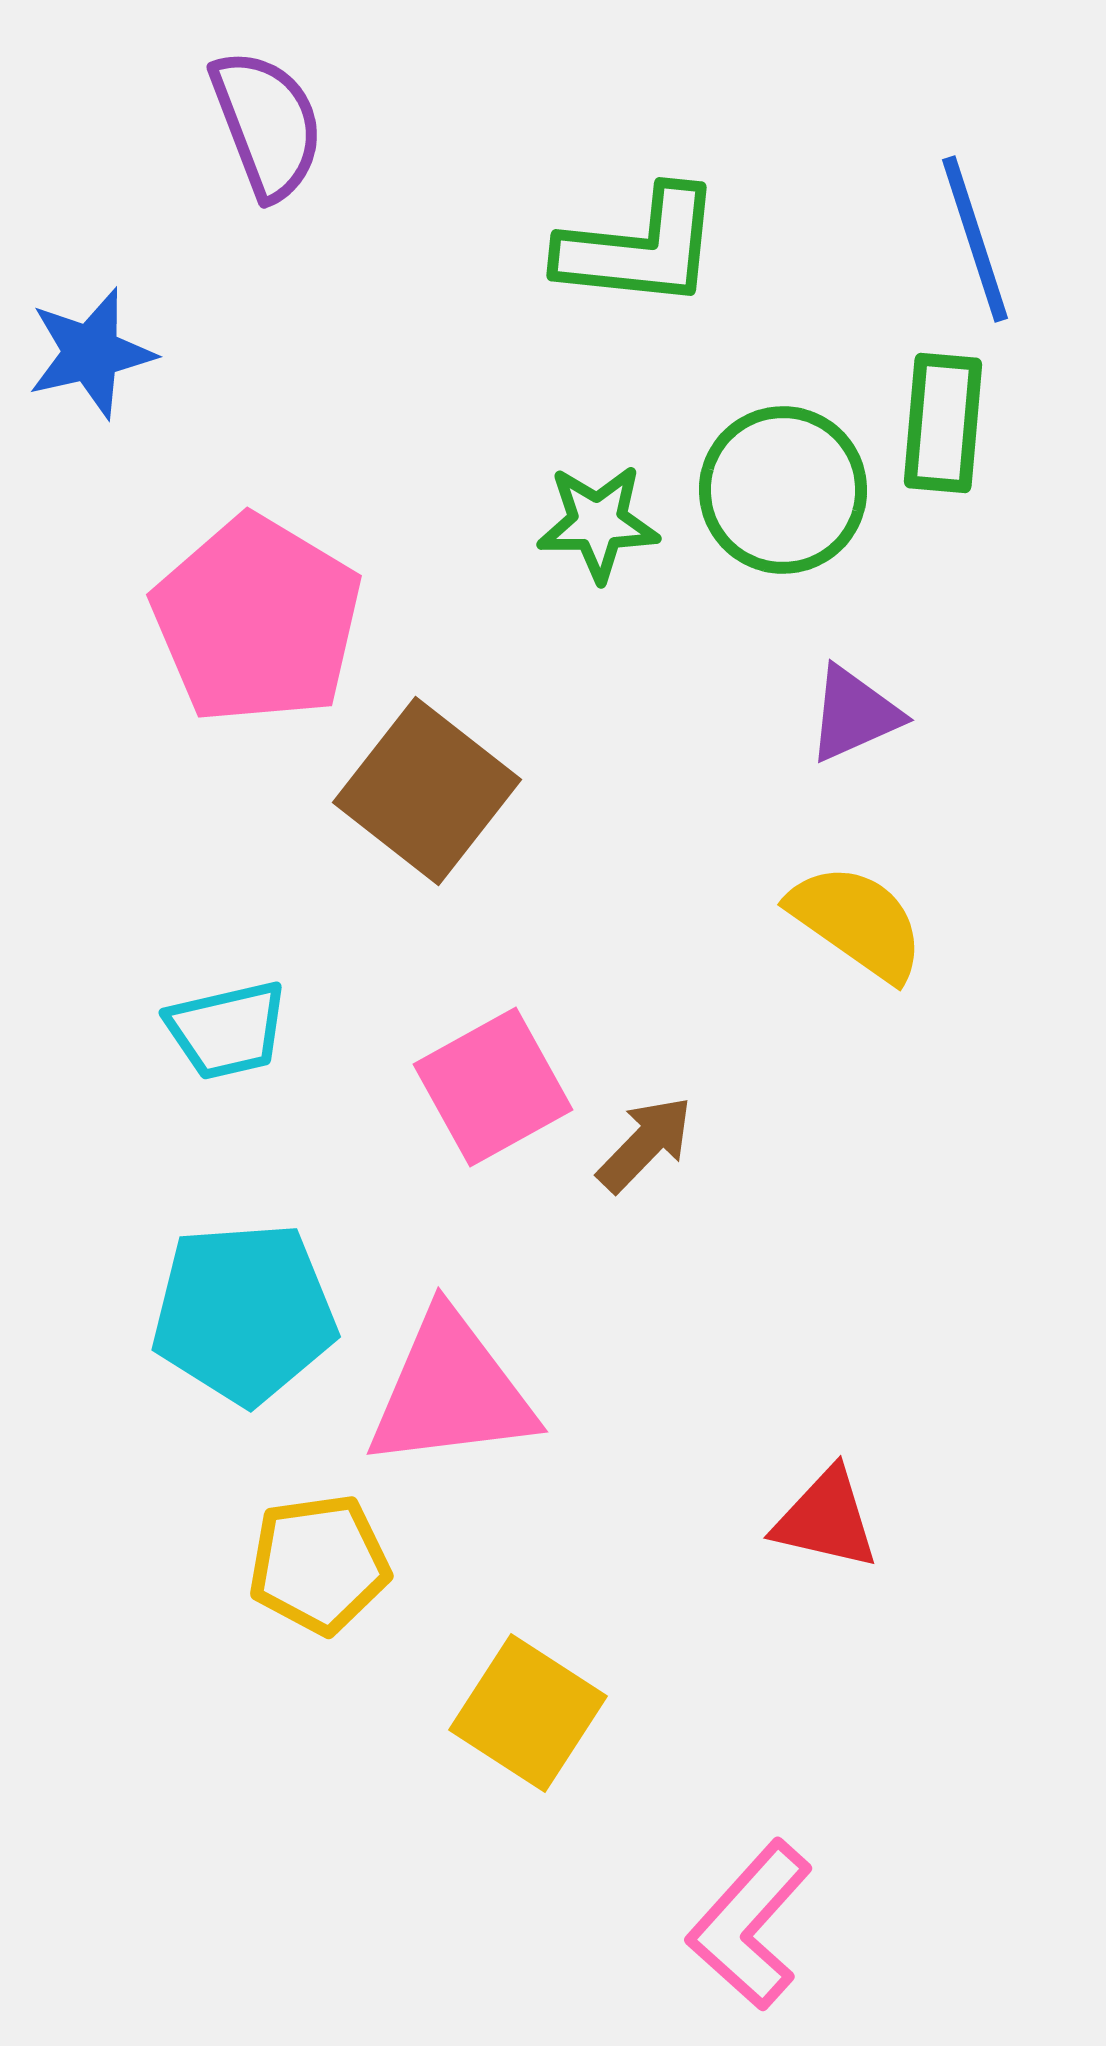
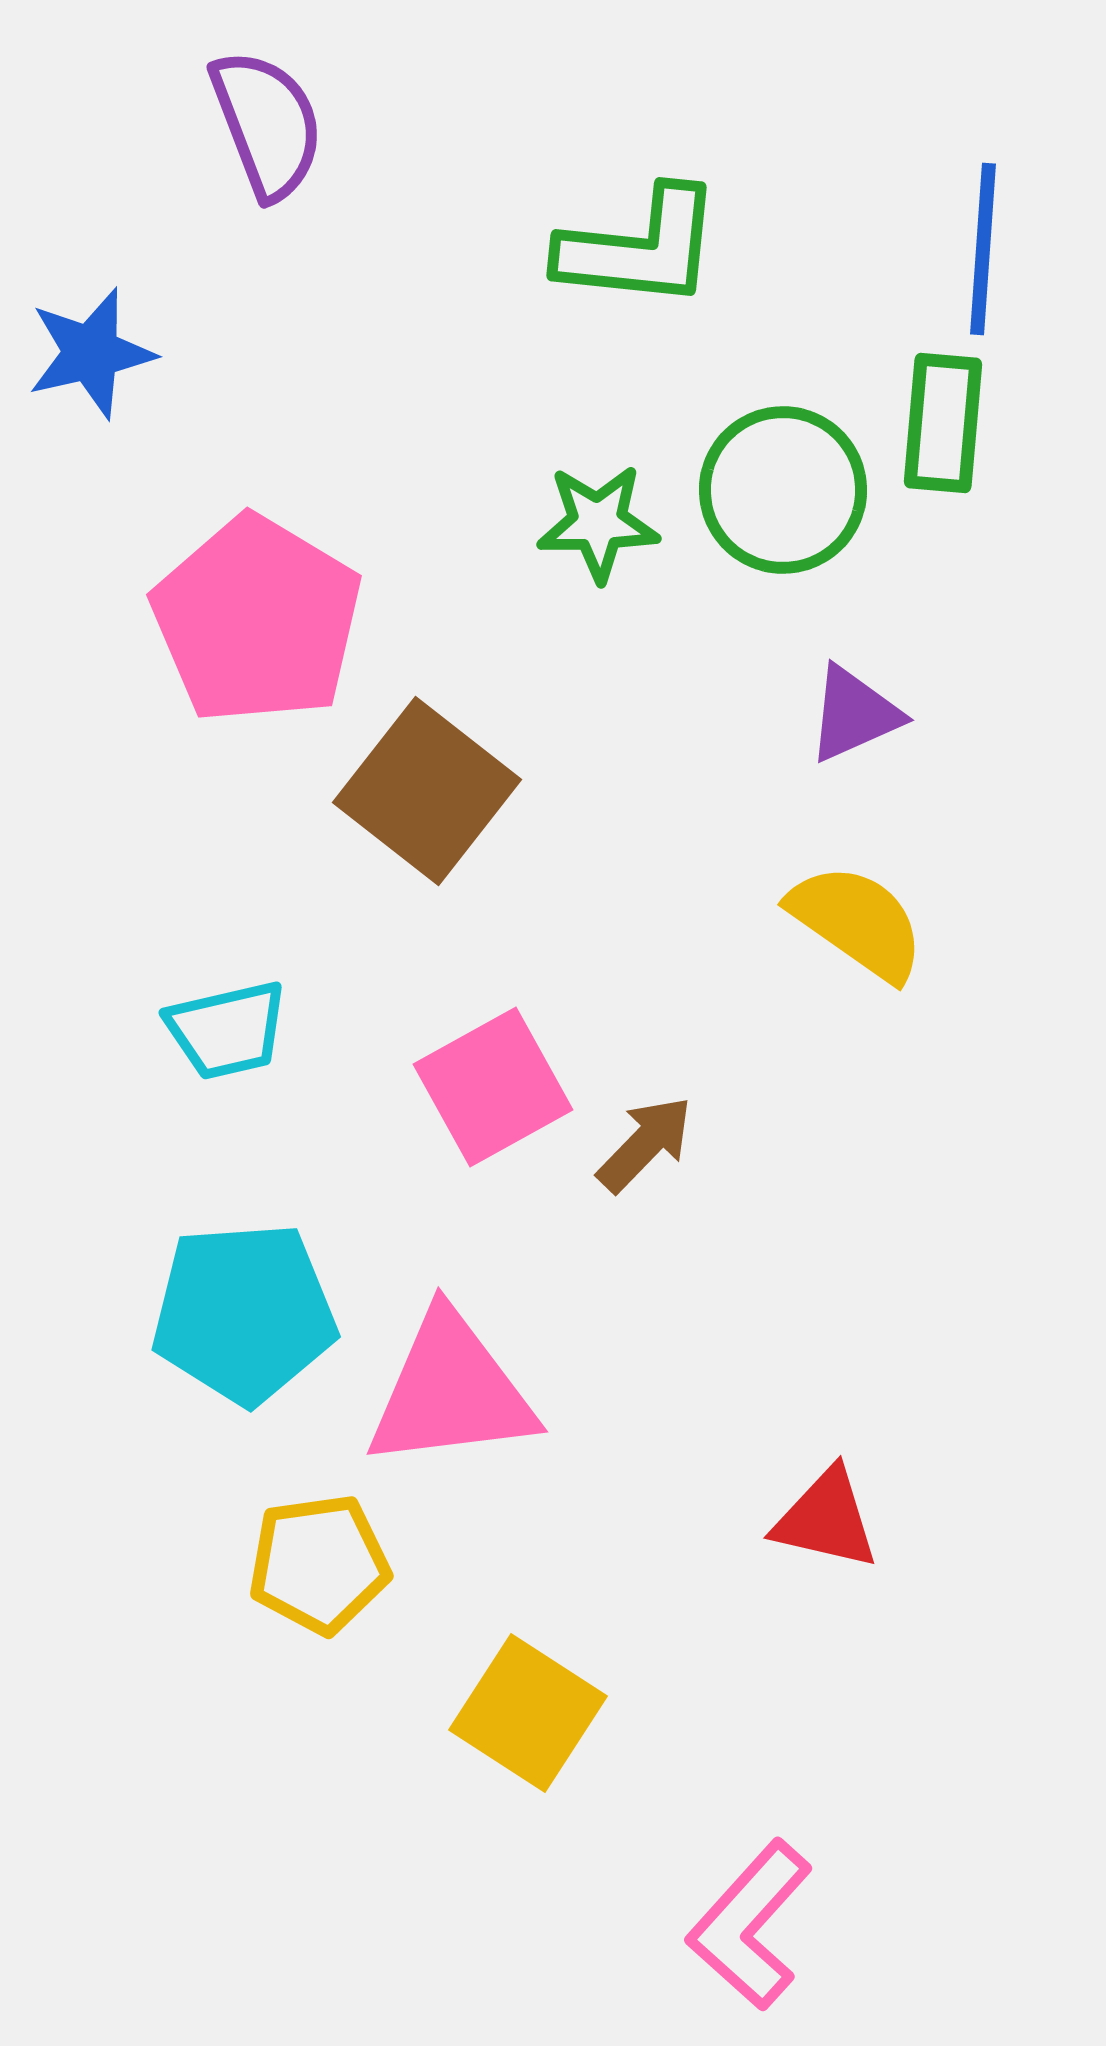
blue line: moved 8 px right, 10 px down; rotated 22 degrees clockwise
